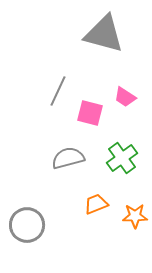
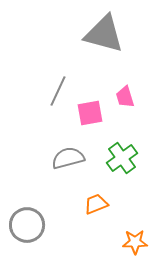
pink trapezoid: rotated 40 degrees clockwise
pink square: rotated 24 degrees counterclockwise
orange star: moved 26 px down
